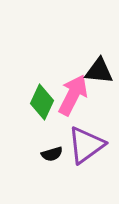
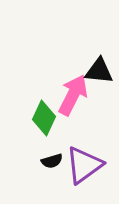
green diamond: moved 2 px right, 16 px down
purple triangle: moved 2 px left, 20 px down
black semicircle: moved 7 px down
